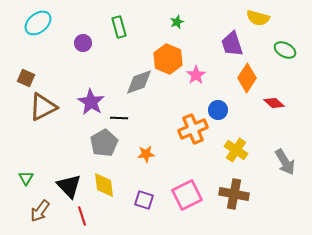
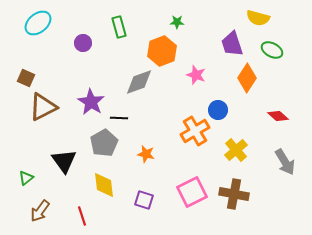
green star: rotated 24 degrees clockwise
green ellipse: moved 13 px left
orange hexagon: moved 6 px left, 8 px up; rotated 16 degrees clockwise
pink star: rotated 18 degrees counterclockwise
red diamond: moved 4 px right, 13 px down
orange cross: moved 2 px right, 2 px down; rotated 8 degrees counterclockwise
yellow cross: rotated 15 degrees clockwise
orange star: rotated 18 degrees clockwise
green triangle: rotated 21 degrees clockwise
black triangle: moved 5 px left, 25 px up; rotated 8 degrees clockwise
pink square: moved 5 px right, 3 px up
